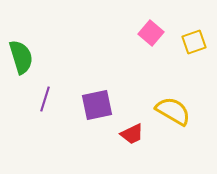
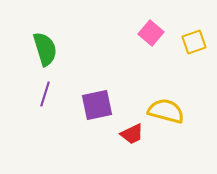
green semicircle: moved 24 px right, 8 px up
purple line: moved 5 px up
yellow semicircle: moved 7 px left; rotated 15 degrees counterclockwise
